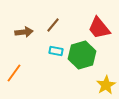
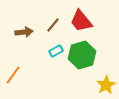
red trapezoid: moved 18 px left, 7 px up
cyan rectangle: rotated 40 degrees counterclockwise
orange line: moved 1 px left, 2 px down
